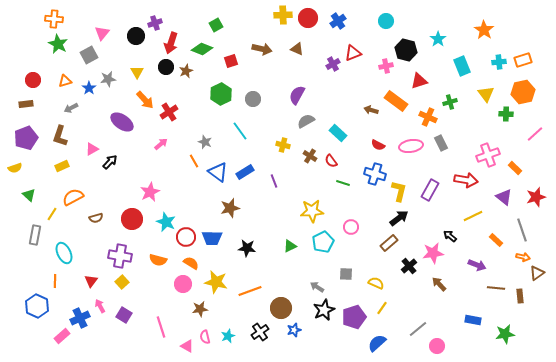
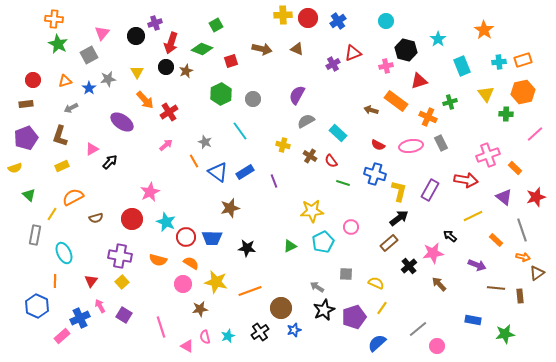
pink arrow at (161, 144): moved 5 px right, 1 px down
